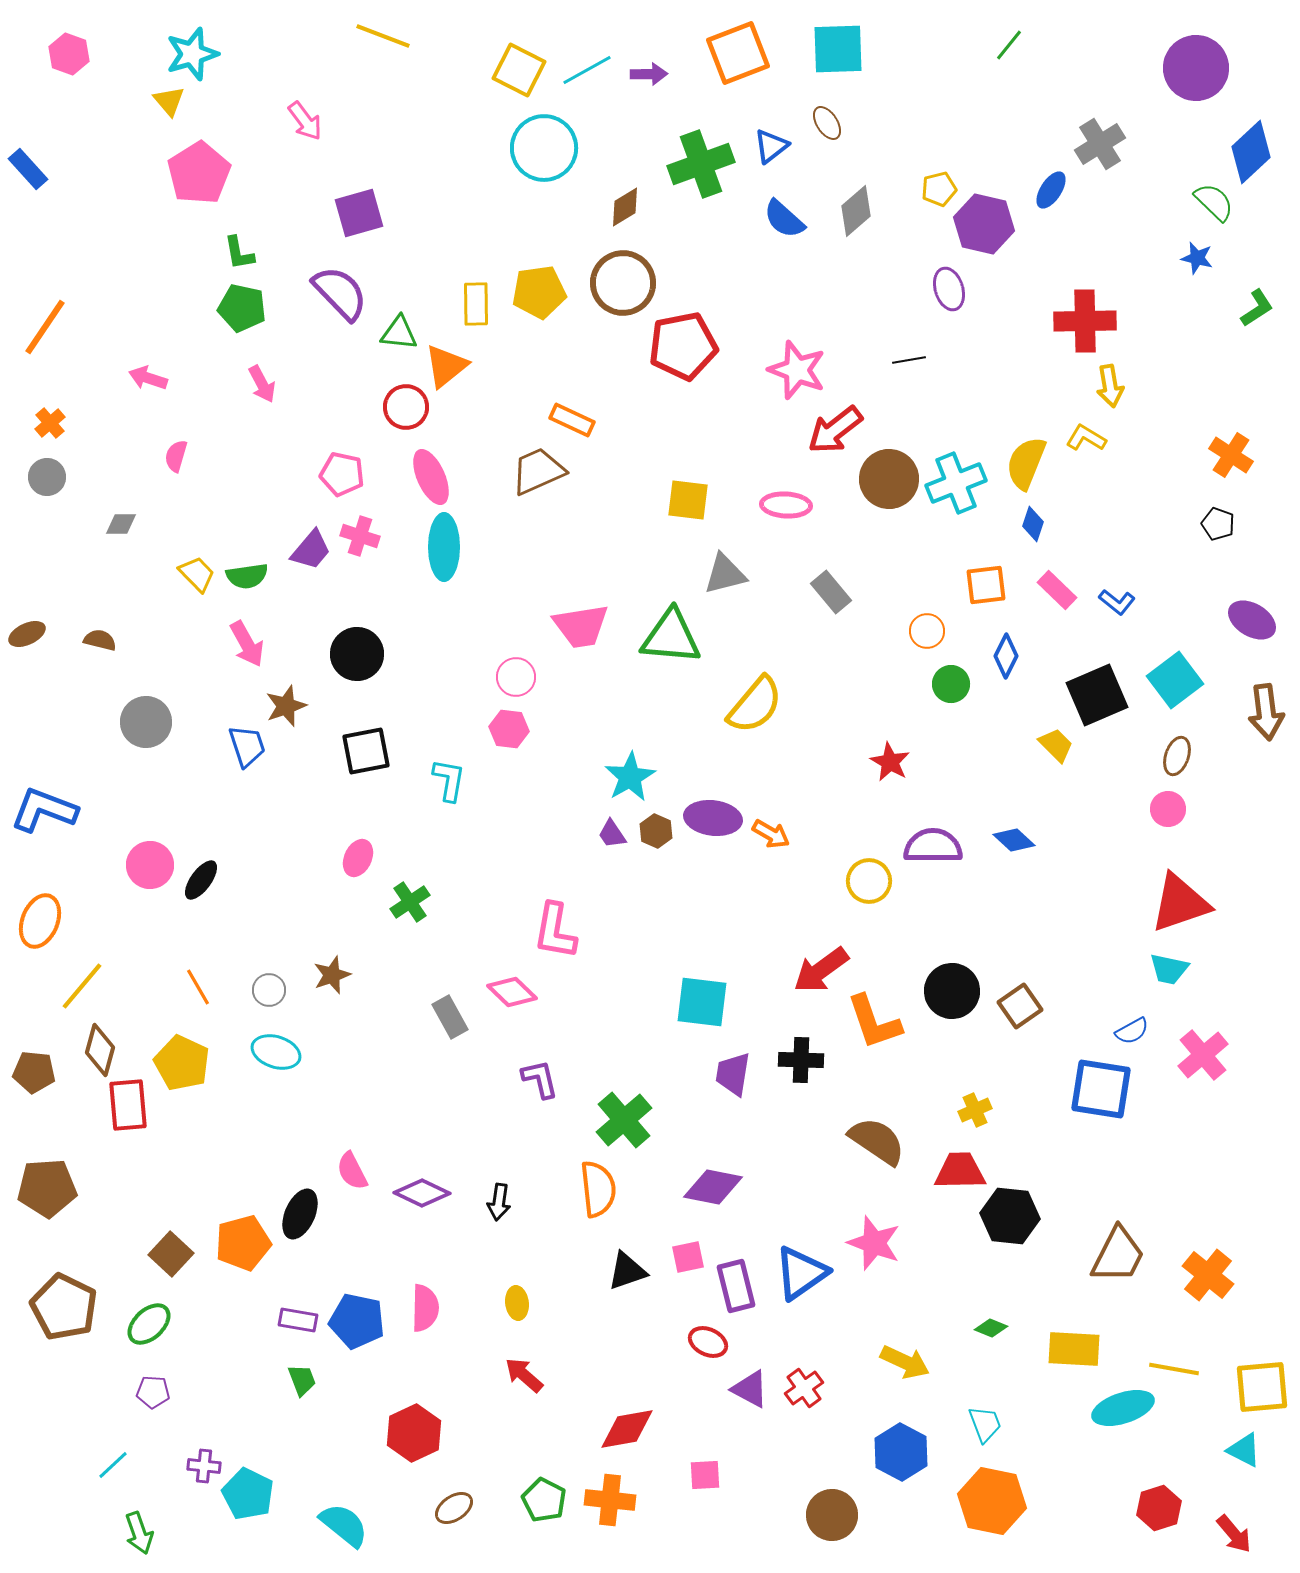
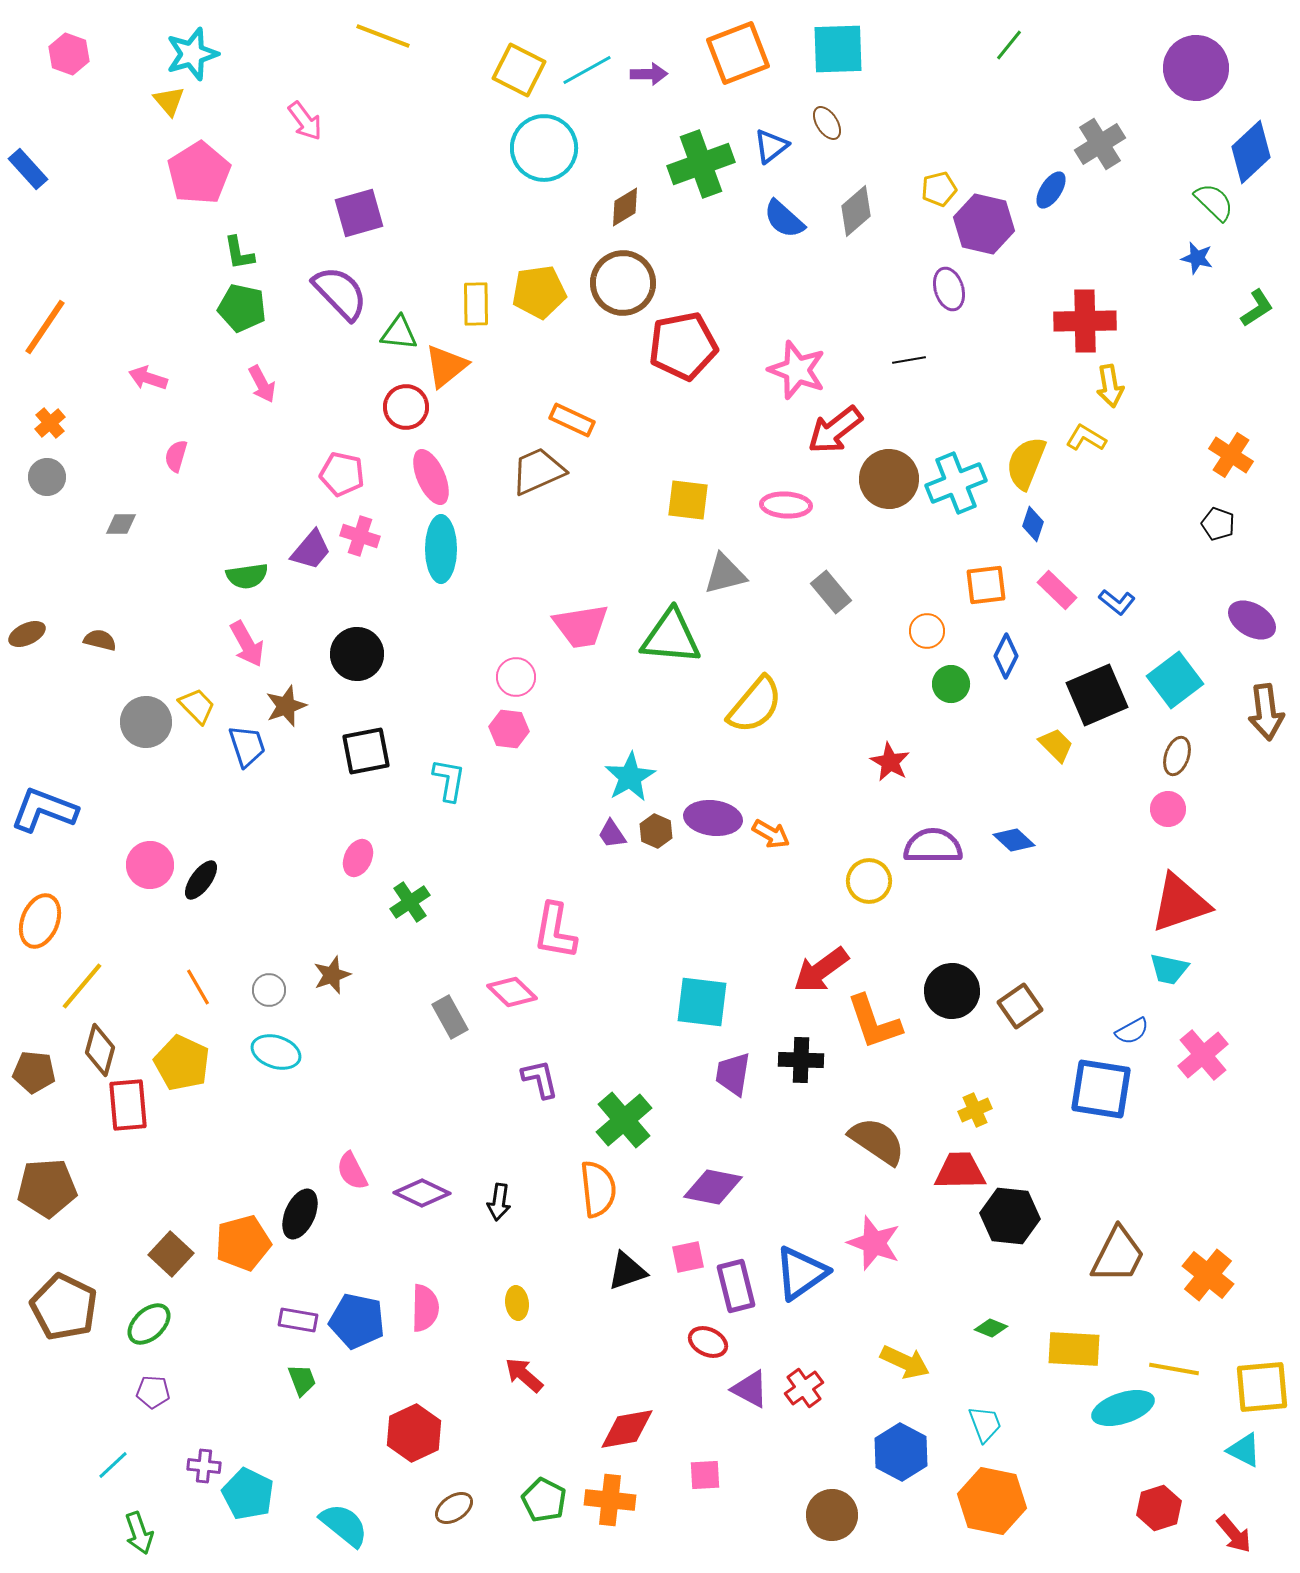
cyan ellipse at (444, 547): moved 3 px left, 2 px down
yellow trapezoid at (197, 574): moved 132 px down
